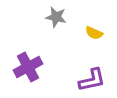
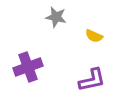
yellow semicircle: moved 3 px down
purple cross: rotated 8 degrees clockwise
